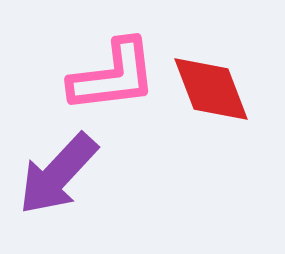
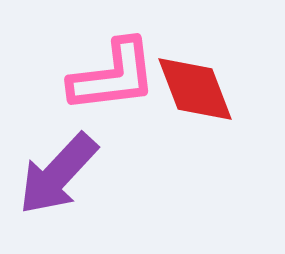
red diamond: moved 16 px left
